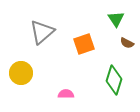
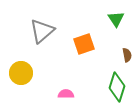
gray triangle: moved 1 px up
brown semicircle: moved 12 px down; rotated 128 degrees counterclockwise
green diamond: moved 3 px right, 7 px down
